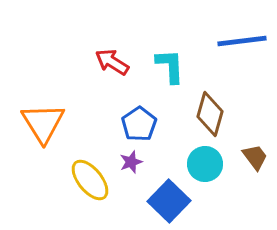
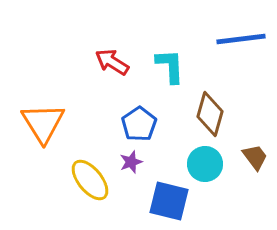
blue line: moved 1 px left, 2 px up
blue square: rotated 30 degrees counterclockwise
